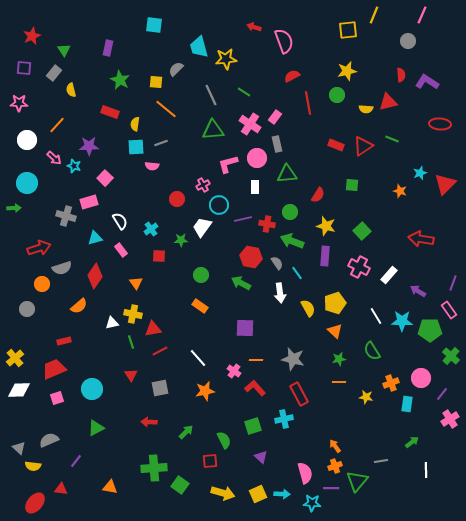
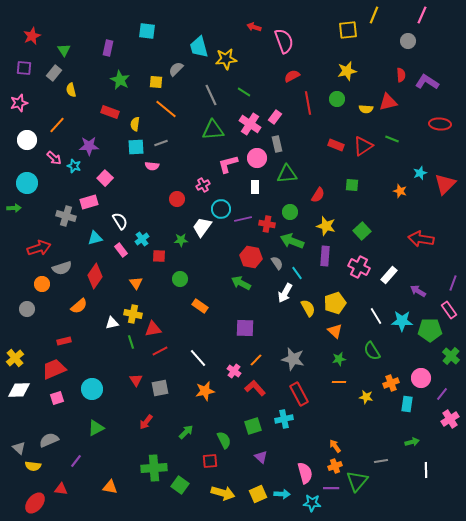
cyan square at (154, 25): moved 7 px left, 6 px down
green circle at (337, 95): moved 4 px down
pink star at (19, 103): rotated 18 degrees counterclockwise
cyan circle at (219, 205): moved 2 px right, 4 px down
cyan cross at (151, 229): moved 9 px left, 10 px down
green circle at (201, 275): moved 21 px left, 4 px down
white arrow at (280, 293): moved 5 px right; rotated 36 degrees clockwise
orange line at (256, 360): rotated 48 degrees counterclockwise
red triangle at (131, 375): moved 5 px right, 5 px down
red arrow at (149, 422): moved 3 px left; rotated 56 degrees counterclockwise
green arrow at (412, 442): rotated 24 degrees clockwise
